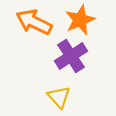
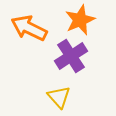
orange arrow: moved 5 px left, 6 px down
